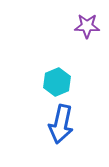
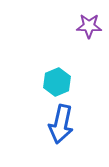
purple star: moved 2 px right
